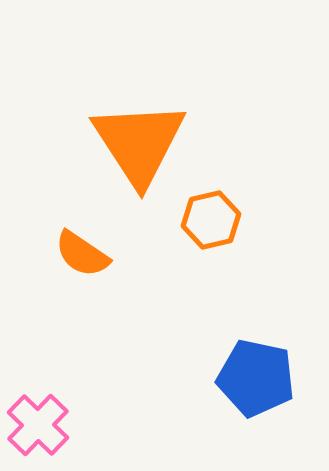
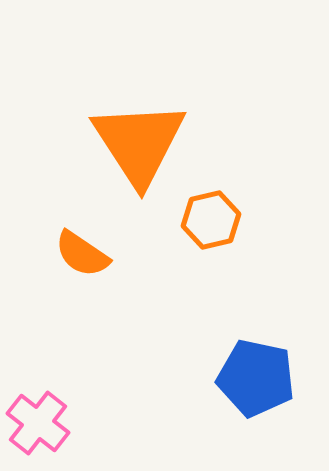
pink cross: moved 2 px up; rotated 6 degrees counterclockwise
